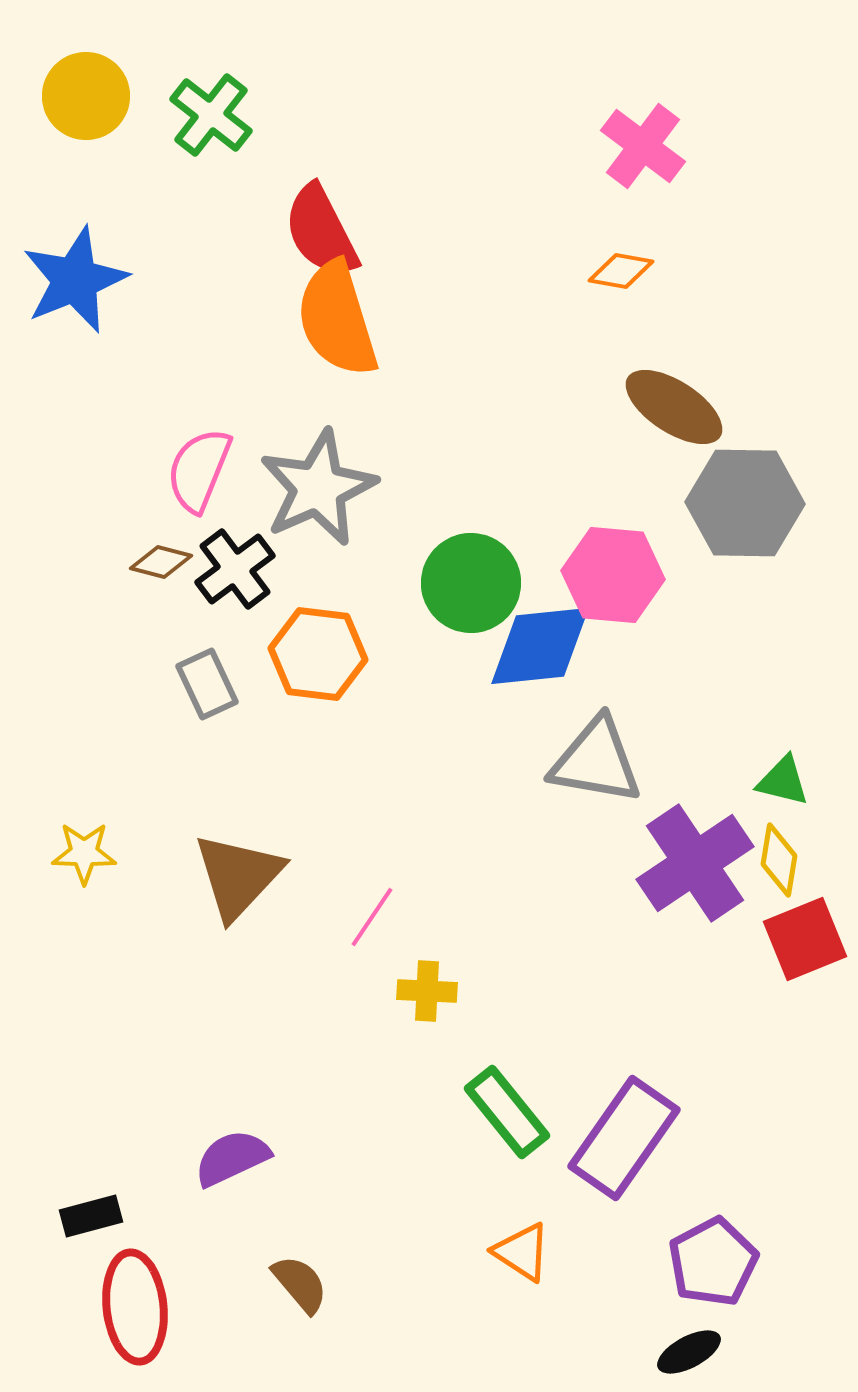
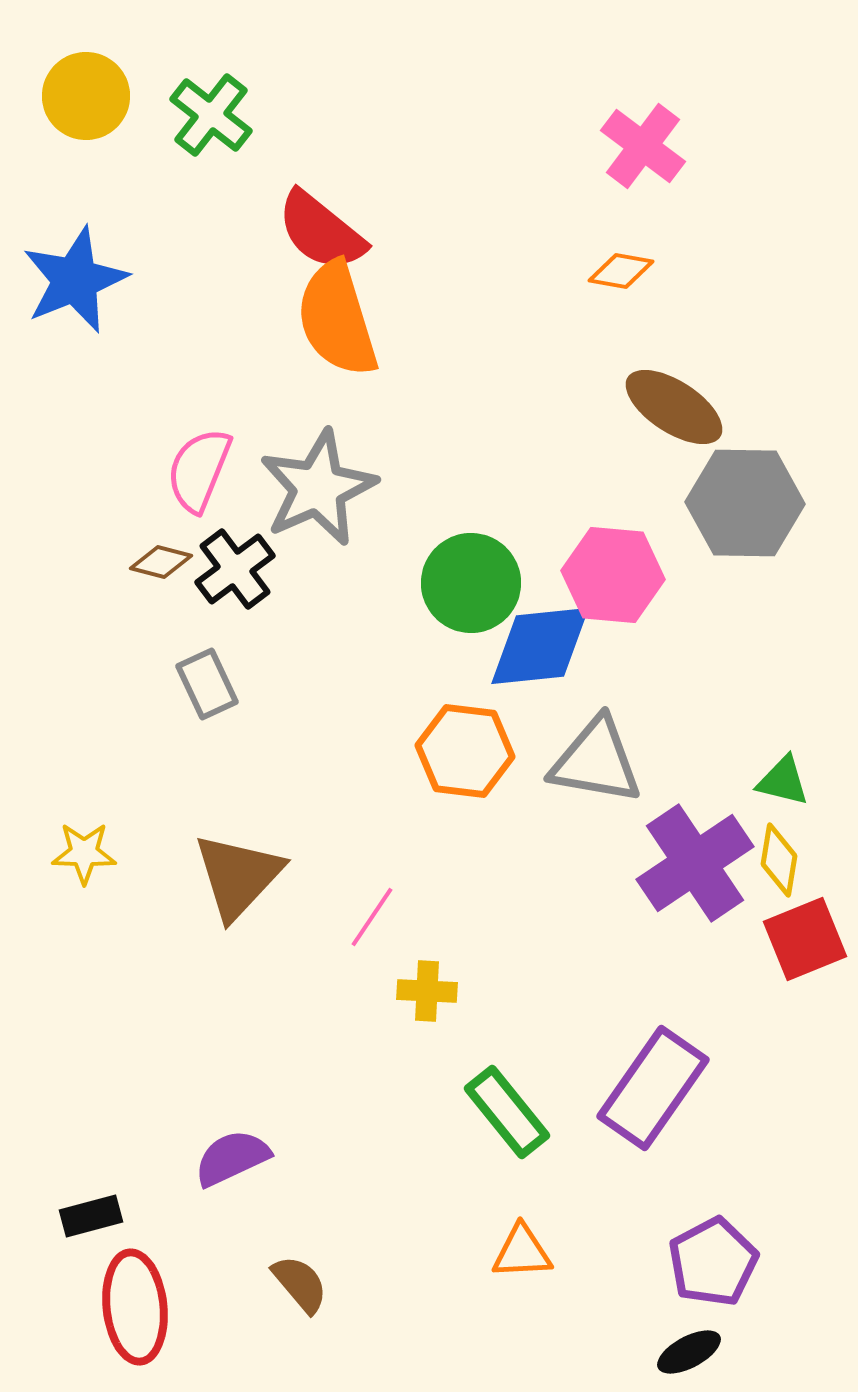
red semicircle: rotated 24 degrees counterclockwise
orange hexagon: moved 147 px right, 97 px down
purple rectangle: moved 29 px right, 50 px up
orange triangle: rotated 36 degrees counterclockwise
